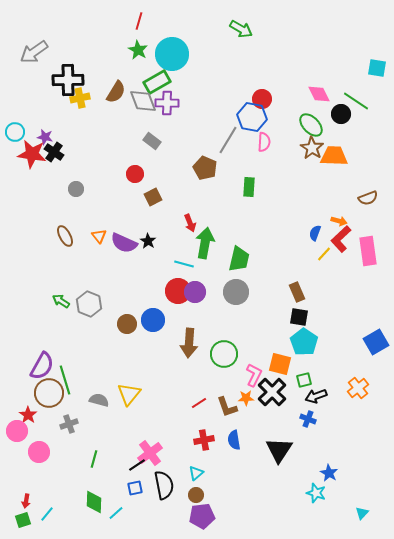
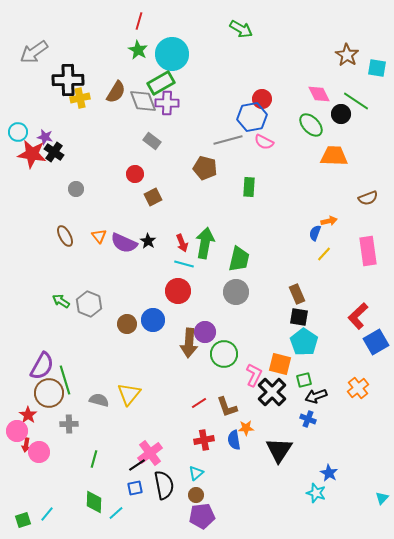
green rectangle at (157, 82): moved 4 px right, 1 px down
blue hexagon at (252, 117): rotated 20 degrees counterclockwise
cyan circle at (15, 132): moved 3 px right
gray line at (228, 140): rotated 44 degrees clockwise
pink semicircle at (264, 142): rotated 114 degrees clockwise
brown star at (312, 148): moved 35 px right, 93 px up
brown pentagon at (205, 168): rotated 10 degrees counterclockwise
orange arrow at (339, 221): moved 10 px left; rotated 28 degrees counterclockwise
red arrow at (190, 223): moved 8 px left, 20 px down
red L-shape at (341, 239): moved 17 px right, 77 px down
purple circle at (195, 292): moved 10 px right, 40 px down
brown rectangle at (297, 292): moved 2 px down
orange star at (246, 398): moved 30 px down
gray cross at (69, 424): rotated 18 degrees clockwise
red arrow at (26, 501): moved 56 px up
cyan triangle at (362, 513): moved 20 px right, 15 px up
